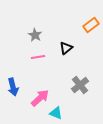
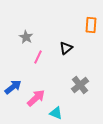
orange rectangle: rotated 49 degrees counterclockwise
gray star: moved 9 px left, 2 px down
pink line: rotated 56 degrees counterclockwise
blue arrow: rotated 114 degrees counterclockwise
pink arrow: moved 4 px left
